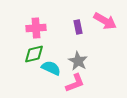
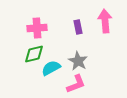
pink arrow: rotated 125 degrees counterclockwise
pink cross: moved 1 px right
cyan semicircle: rotated 54 degrees counterclockwise
pink L-shape: moved 1 px right, 1 px down
